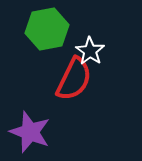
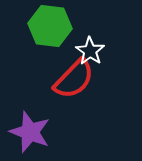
green hexagon: moved 3 px right, 3 px up; rotated 18 degrees clockwise
red semicircle: rotated 18 degrees clockwise
